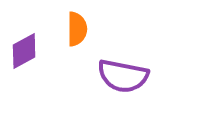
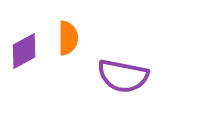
orange semicircle: moved 9 px left, 9 px down
